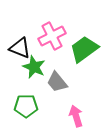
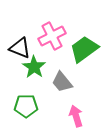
green star: rotated 10 degrees clockwise
gray trapezoid: moved 5 px right
